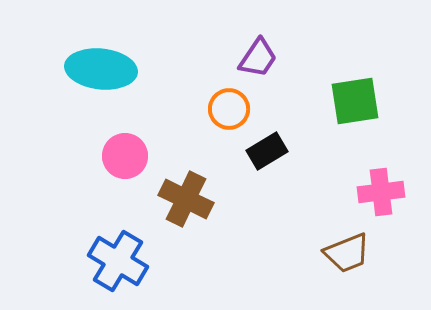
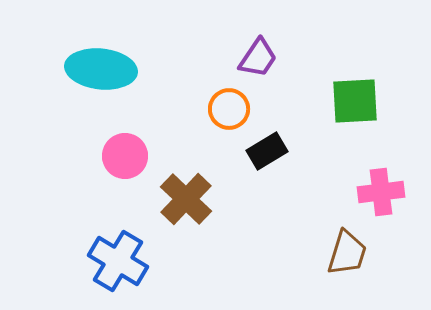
green square: rotated 6 degrees clockwise
brown cross: rotated 18 degrees clockwise
brown trapezoid: rotated 51 degrees counterclockwise
